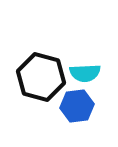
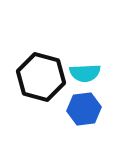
blue hexagon: moved 7 px right, 3 px down
